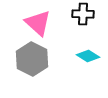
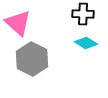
pink triangle: moved 20 px left
cyan diamond: moved 2 px left, 13 px up
